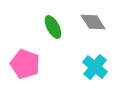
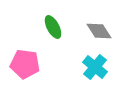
gray diamond: moved 6 px right, 9 px down
pink pentagon: rotated 12 degrees counterclockwise
